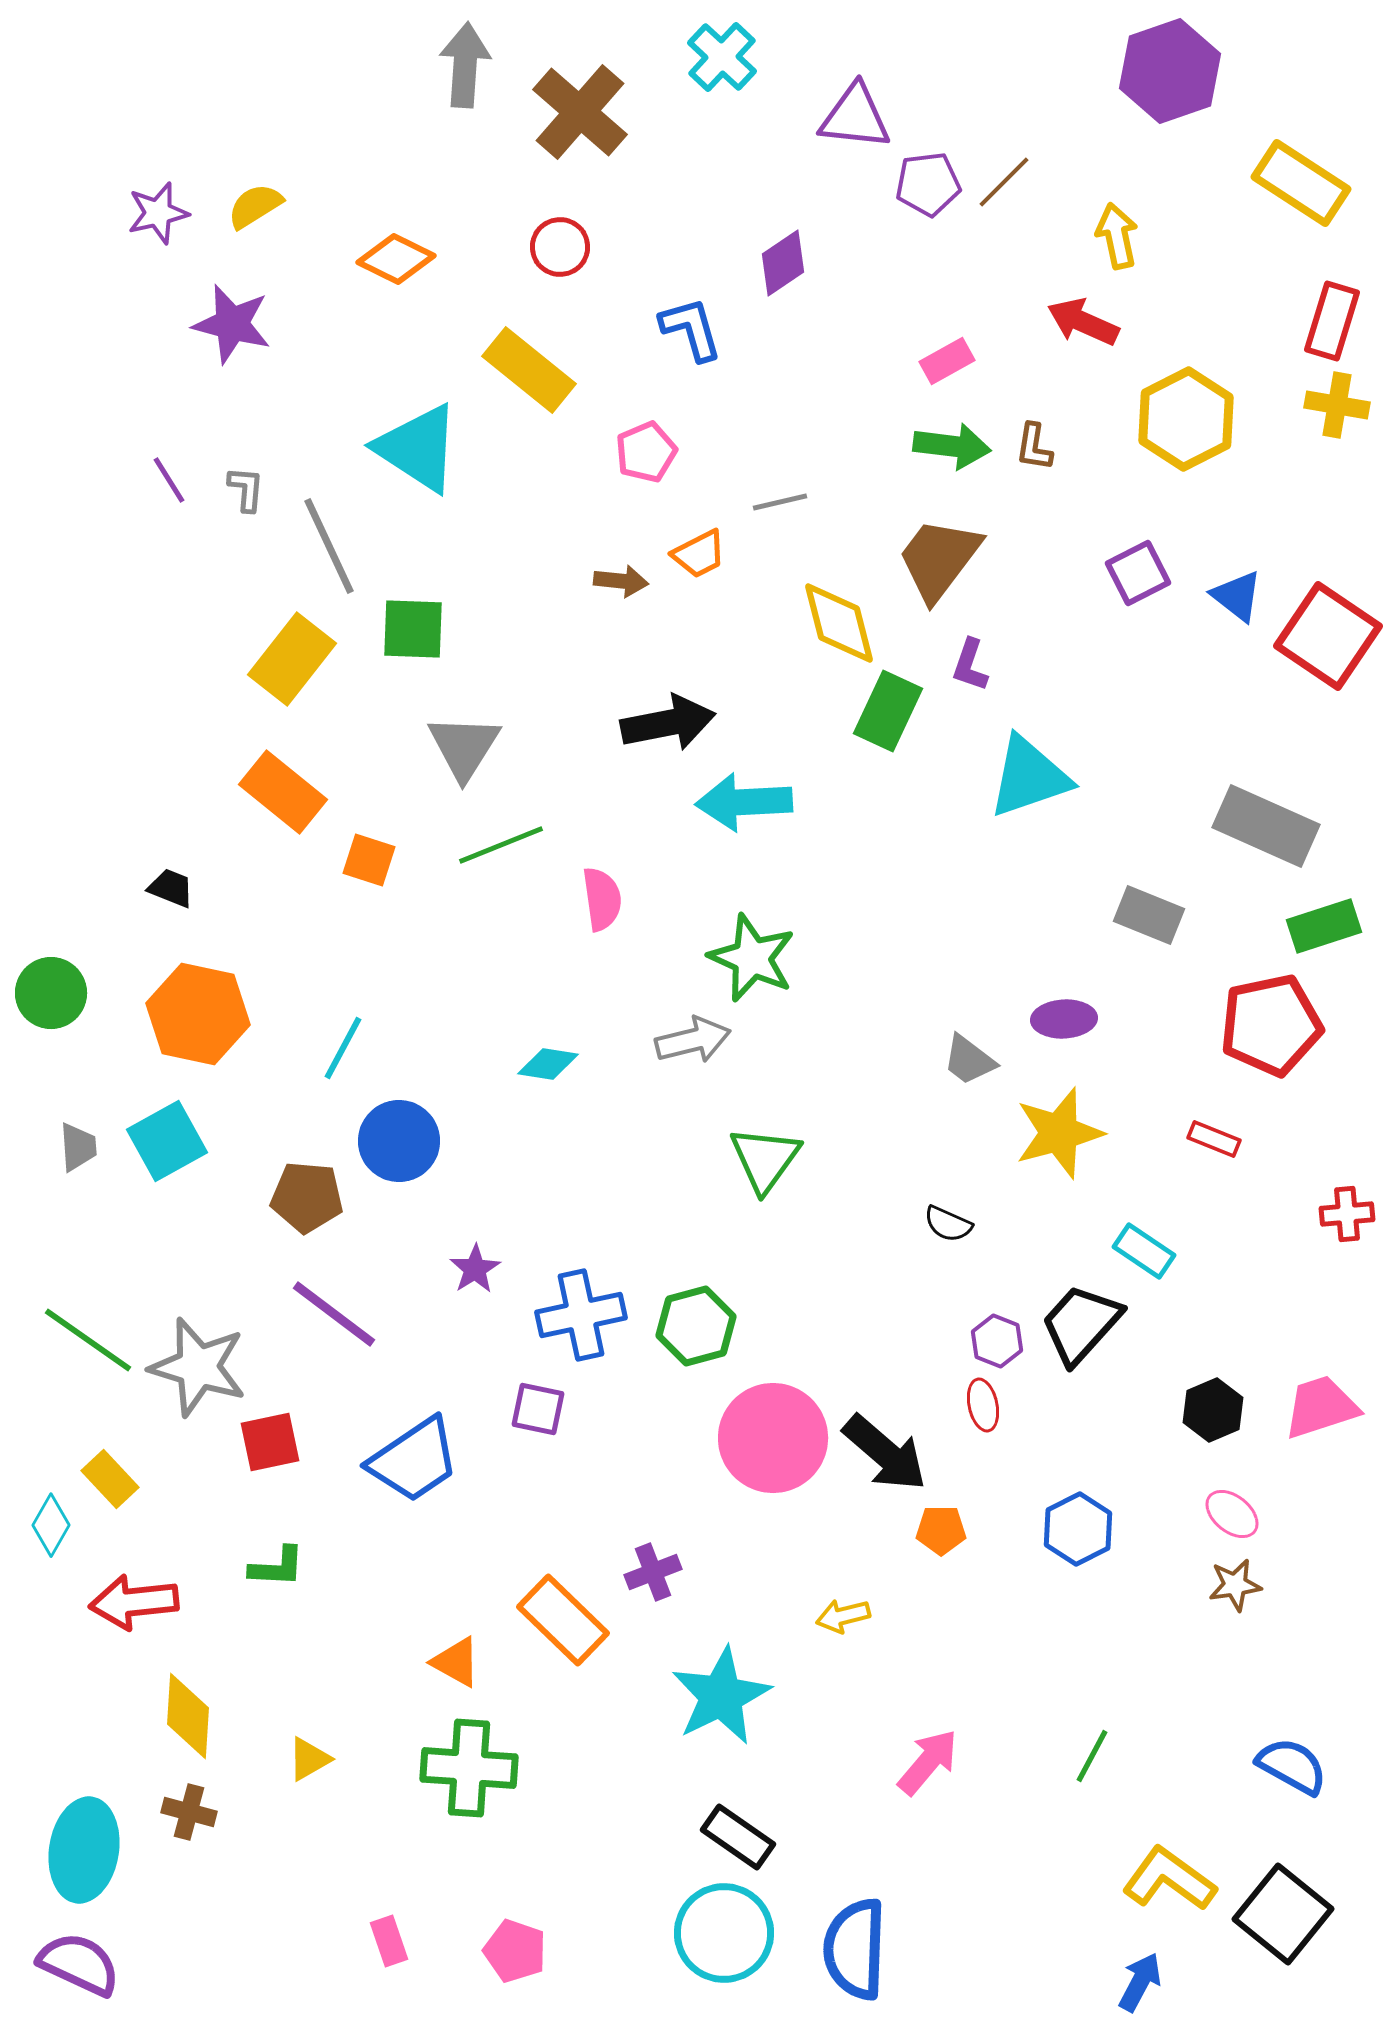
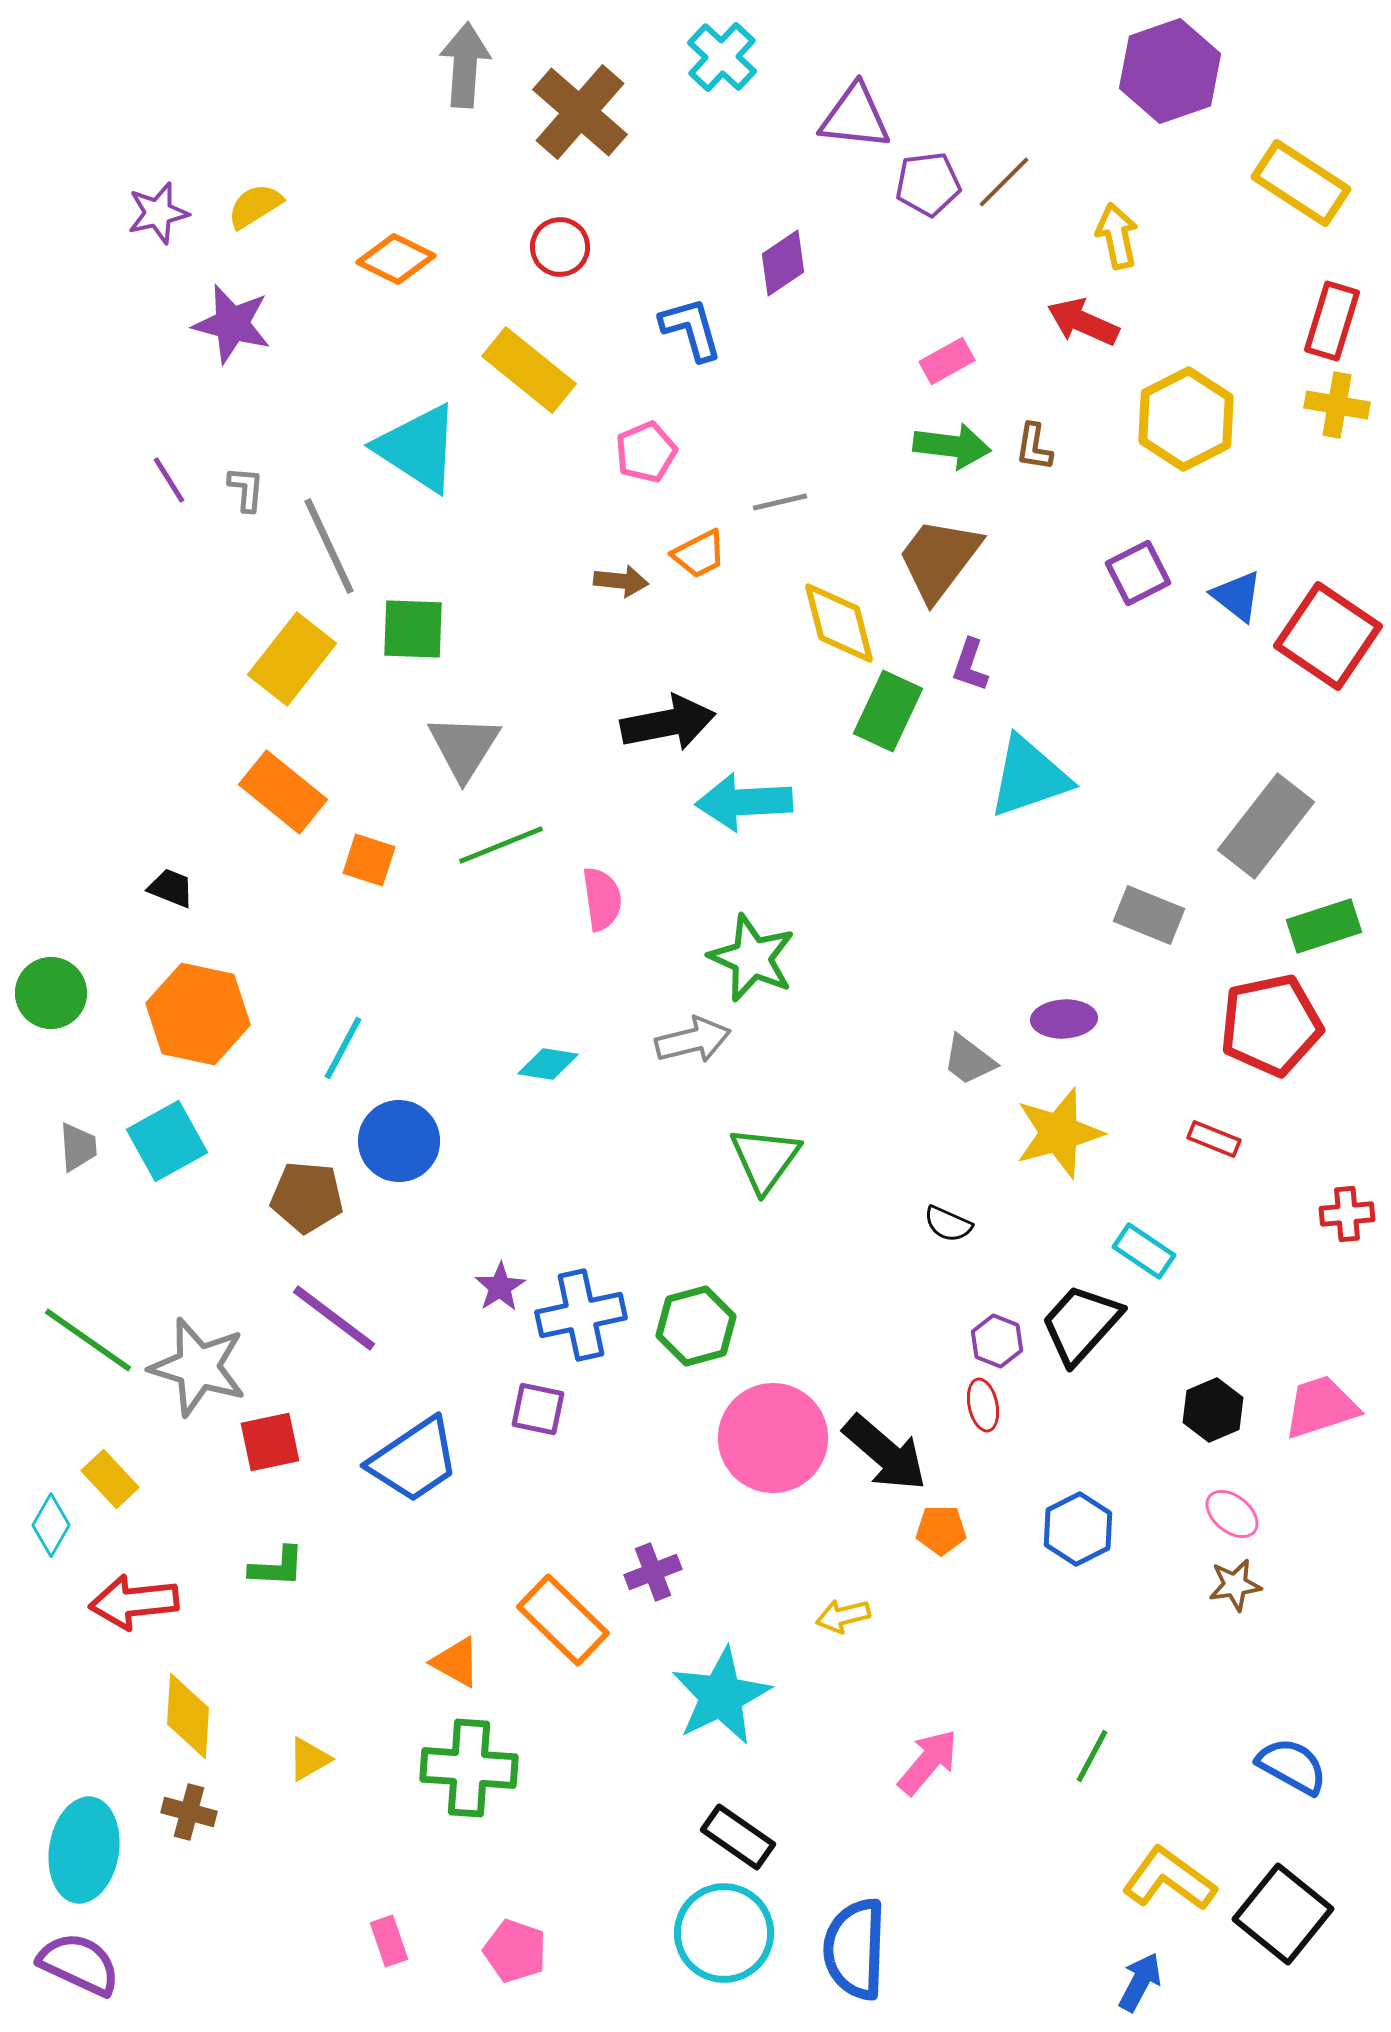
gray rectangle at (1266, 826): rotated 76 degrees counterclockwise
purple star at (475, 1269): moved 25 px right, 18 px down
purple line at (334, 1314): moved 4 px down
